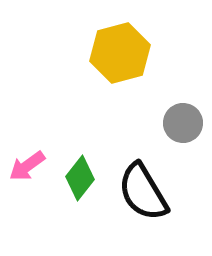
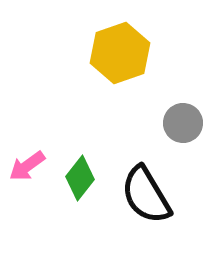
yellow hexagon: rotated 4 degrees counterclockwise
black semicircle: moved 3 px right, 3 px down
